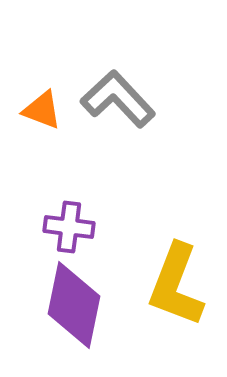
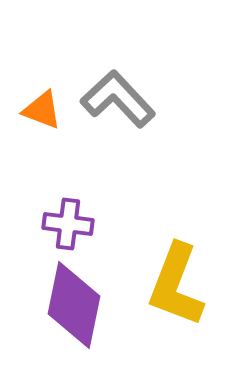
purple cross: moved 1 px left, 3 px up
